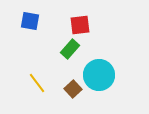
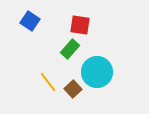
blue square: rotated 24 degrees clockwise
red square: rotated 15 degrees clockwise
cyan circle: moved 2 px left, 3 px up
yellow line: moved 11 px right, 1 px up
